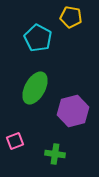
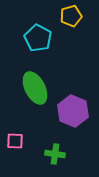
yellow pentagon: moved 1 px up; rotated 25 degrees counterclockwise
green ellipse: rotated 56 degrees counterclockwise
purple hexagon: rotated 24 degrees counterclockwise
pink square: rotated 24 degrees clockwise
